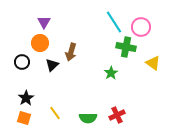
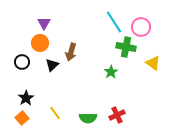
purple triangle: moved 1 px down
green star: moved 1 px up
orange square: moved 2 px left; rotated 32 degrees clockwise
